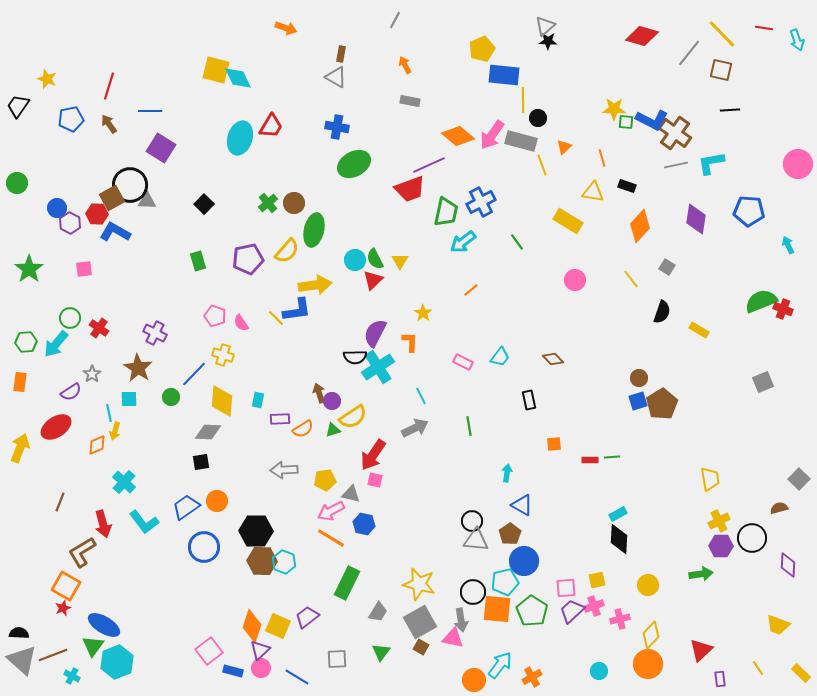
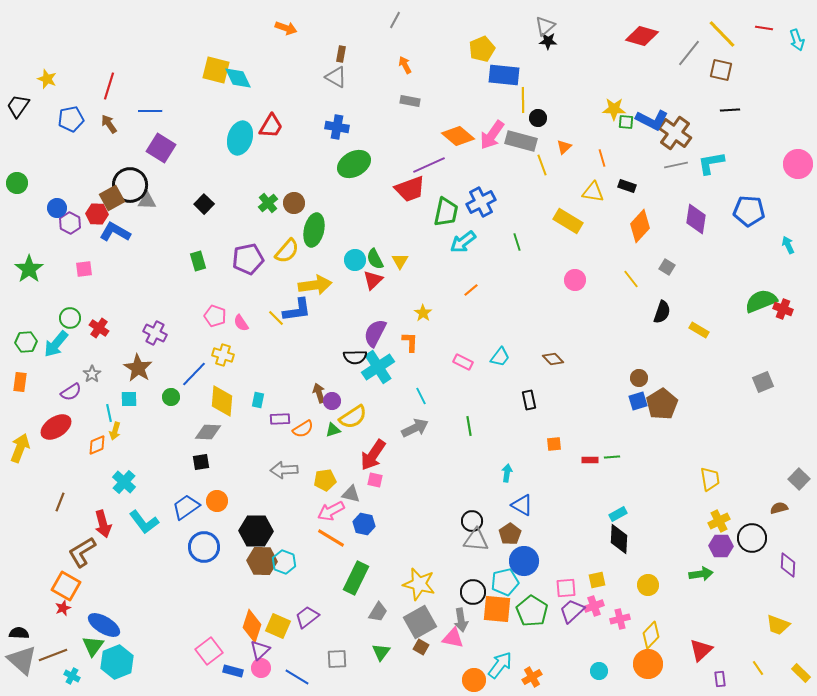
green line at (517, 242): rotated 18 degrees clockwise
green rectangle at (347, 583): moved 9 px right, 5 px up
